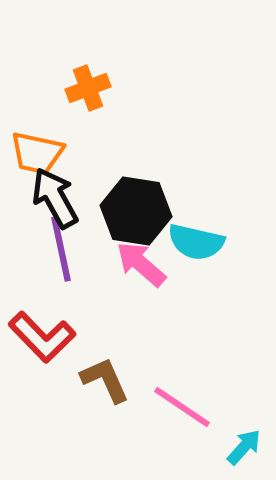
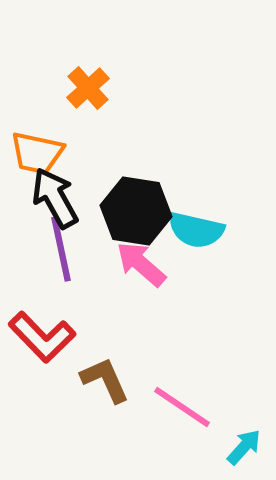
orange cross: rotated 21 degrees counterclockwise
cyan semicircle: moved 12 px up
